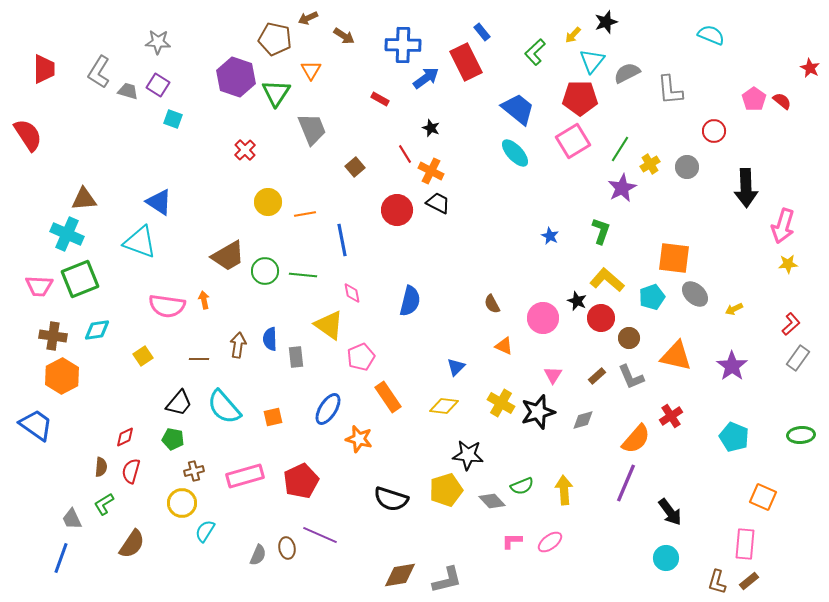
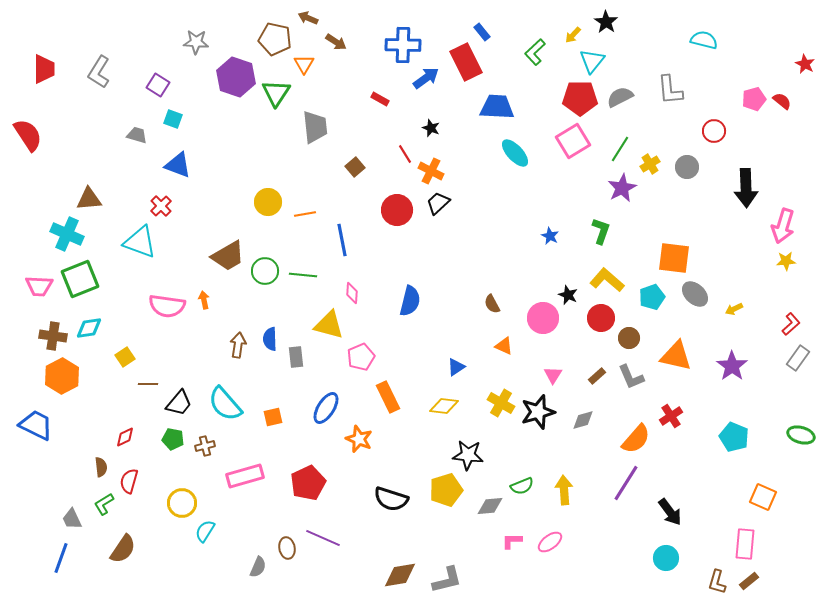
brown arrow at (308, 18): rotated 48 degrees clockwise
black star at (606, 22): rotated 20 degrees counterclockwise
cyan semicircle at (711, 35): moved 7 px left, 5 px down; rotated 8 degrees counterclockwise
brown arrow at (344, 36): moved 8 px left, 6 px down
gray star at (158, 42): moved 38 px right
red star at (810, 68): moved 5 px left, 4 px up
orange triangle at (311, 70): moved 7 px left, 6 px up
gray semicircle at (627, 73): moved 7 px left, 24 px down
gray trapezoid at (128, 91): moved 9 px right, 44 px down
pink pentagon at (754, 99): rotated 20 degrees clockwise
blue trapezoid at (518, 109): moved 21 px left, 2 px up; rotated 36 degrees counterclockwise
gray trapezoid at (312, 129): moved 3 px right, 2 px up; rotated 16 degrees clockwise
red cross at (245, 150): moved 84 px left, 56 px down
brown triangle at (84, 199): moved 5 px right
blue triangle at (159, 202): moved 19 px right, 37 px up; rotated 12 degrees counterclockwise
black trapezoid at (438, 203): rotated 70 degrees counterclockwise
yellow star at (788, 264): moved 2 px left, 3 px up
pink diamond at (352, 293): rotated 15 degrees clockwise
black star at (577, 301): moved 9 px left, 6 px up
yellow triangle at (329, 325): rotated 20 degrees counterclockwise
cyan diamond at (97, 330): moved 8 px left, 2 px up
yellow square at (143, 356): moved 18 px left, 1 px down
brown line at (199, 359): moved 51 px left, 25 px down
blue triangle at (456, 367): rotated 12 degrees clockwise
orange rectangle at (388, 397): rotated 8 degrees clockwise
cyan semicircle at (224, 407): moved 1 px right, 3 px up
blue ellipse at (328, 409): moved 2 px left, 1 px up
blue trapezoid at (36, 425): rotated 9 degrees counterclockwise
green ellipse at (801, 435): rotated 20 degrees clockwise
orange star at (359, 439): rotated 8 degrees clockwise
brown semicircle at (101, 467): rotated 12 degrees counterclockwise
red semicircle at (131, 471): moved 2 px left, 10 px down
brown cross at (194, 471): moved 11 px right, 25 px up
red pentagon at (301, 481): moved 7 px right, 2 px down
purple line at (626, 483): rotated 9 degrees clockwise
gray diamond at (492, 501): moved 2 px left, 5 px down; rotated 52 degrees counterclockwise
purple line at (320, 535): moved 3 px right, 3 px down
brown semicircle at (132, 544): moved 9 px left, 5 px down
gray semicircle at (258, 555): moved 12 px down
